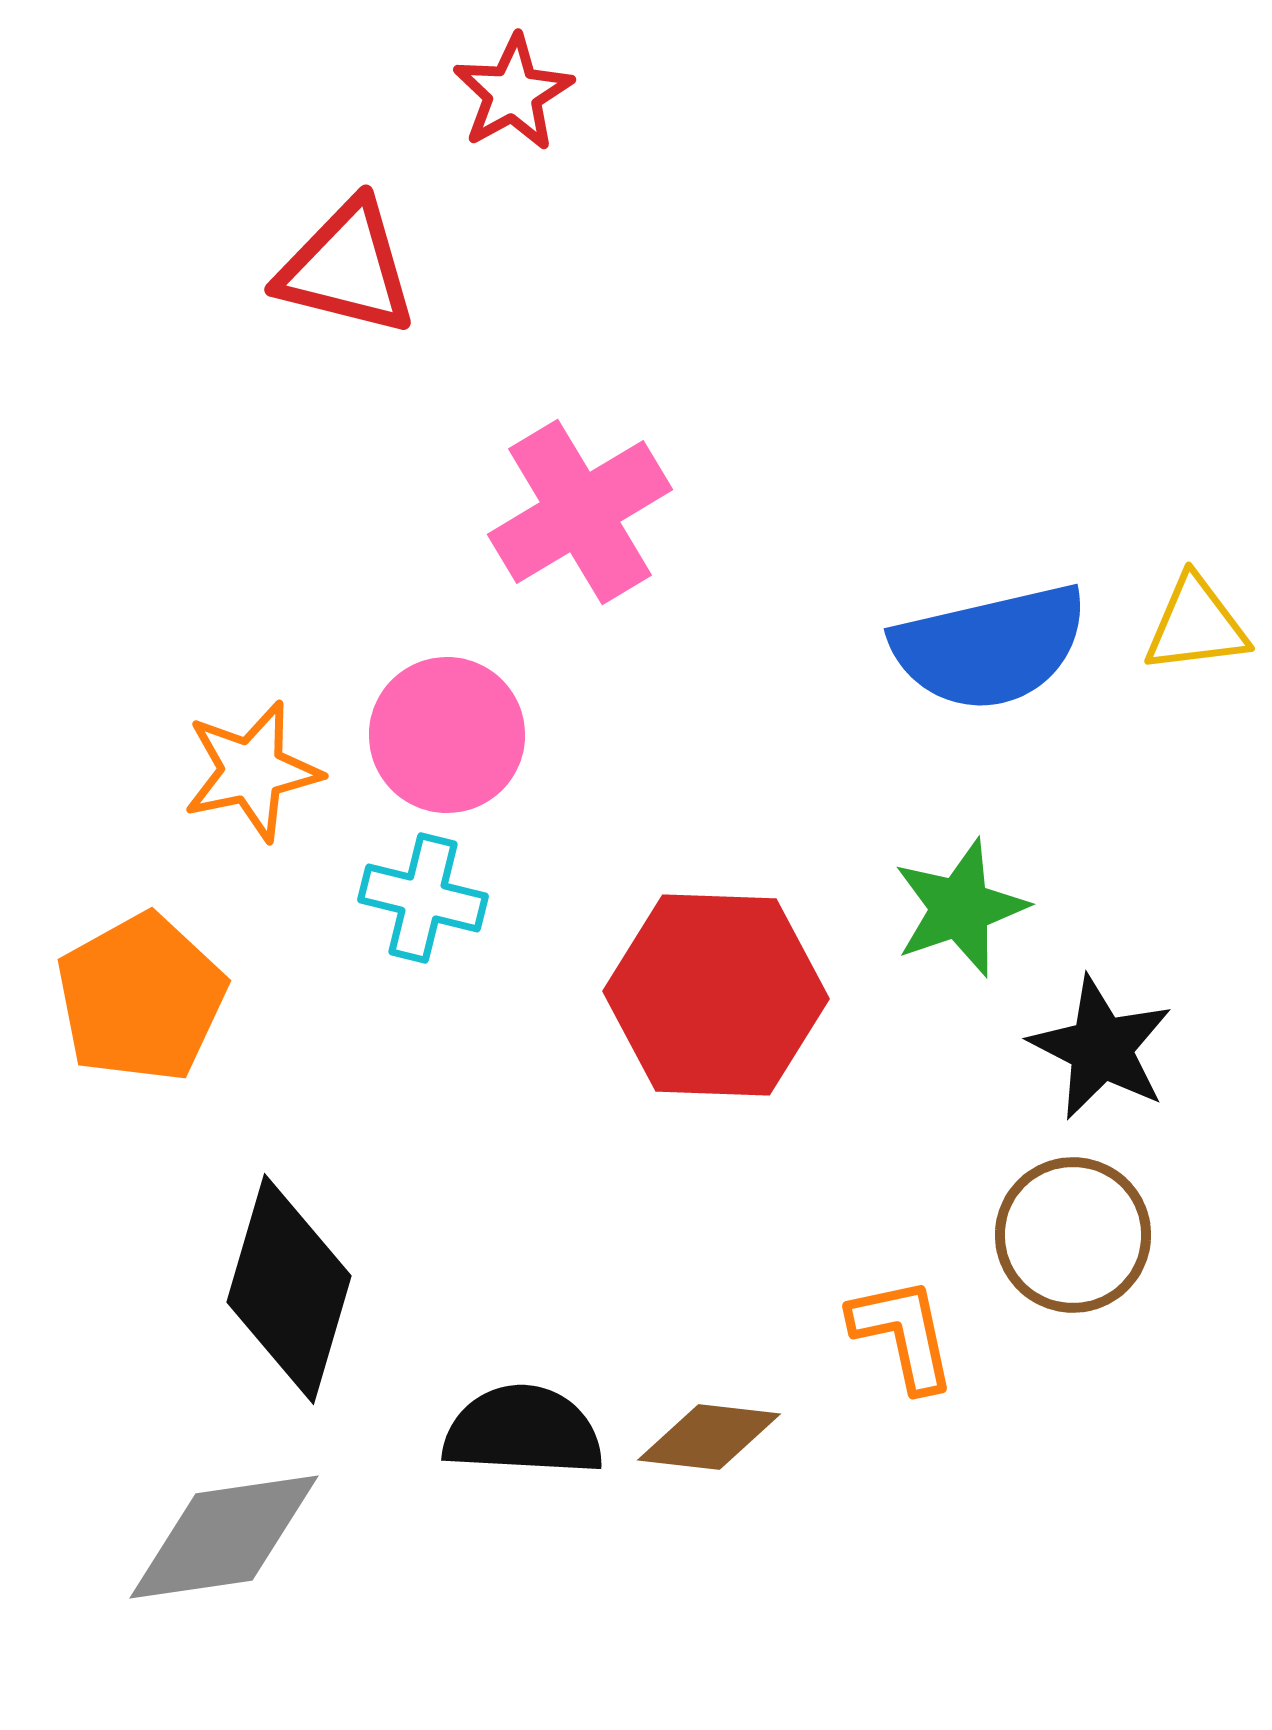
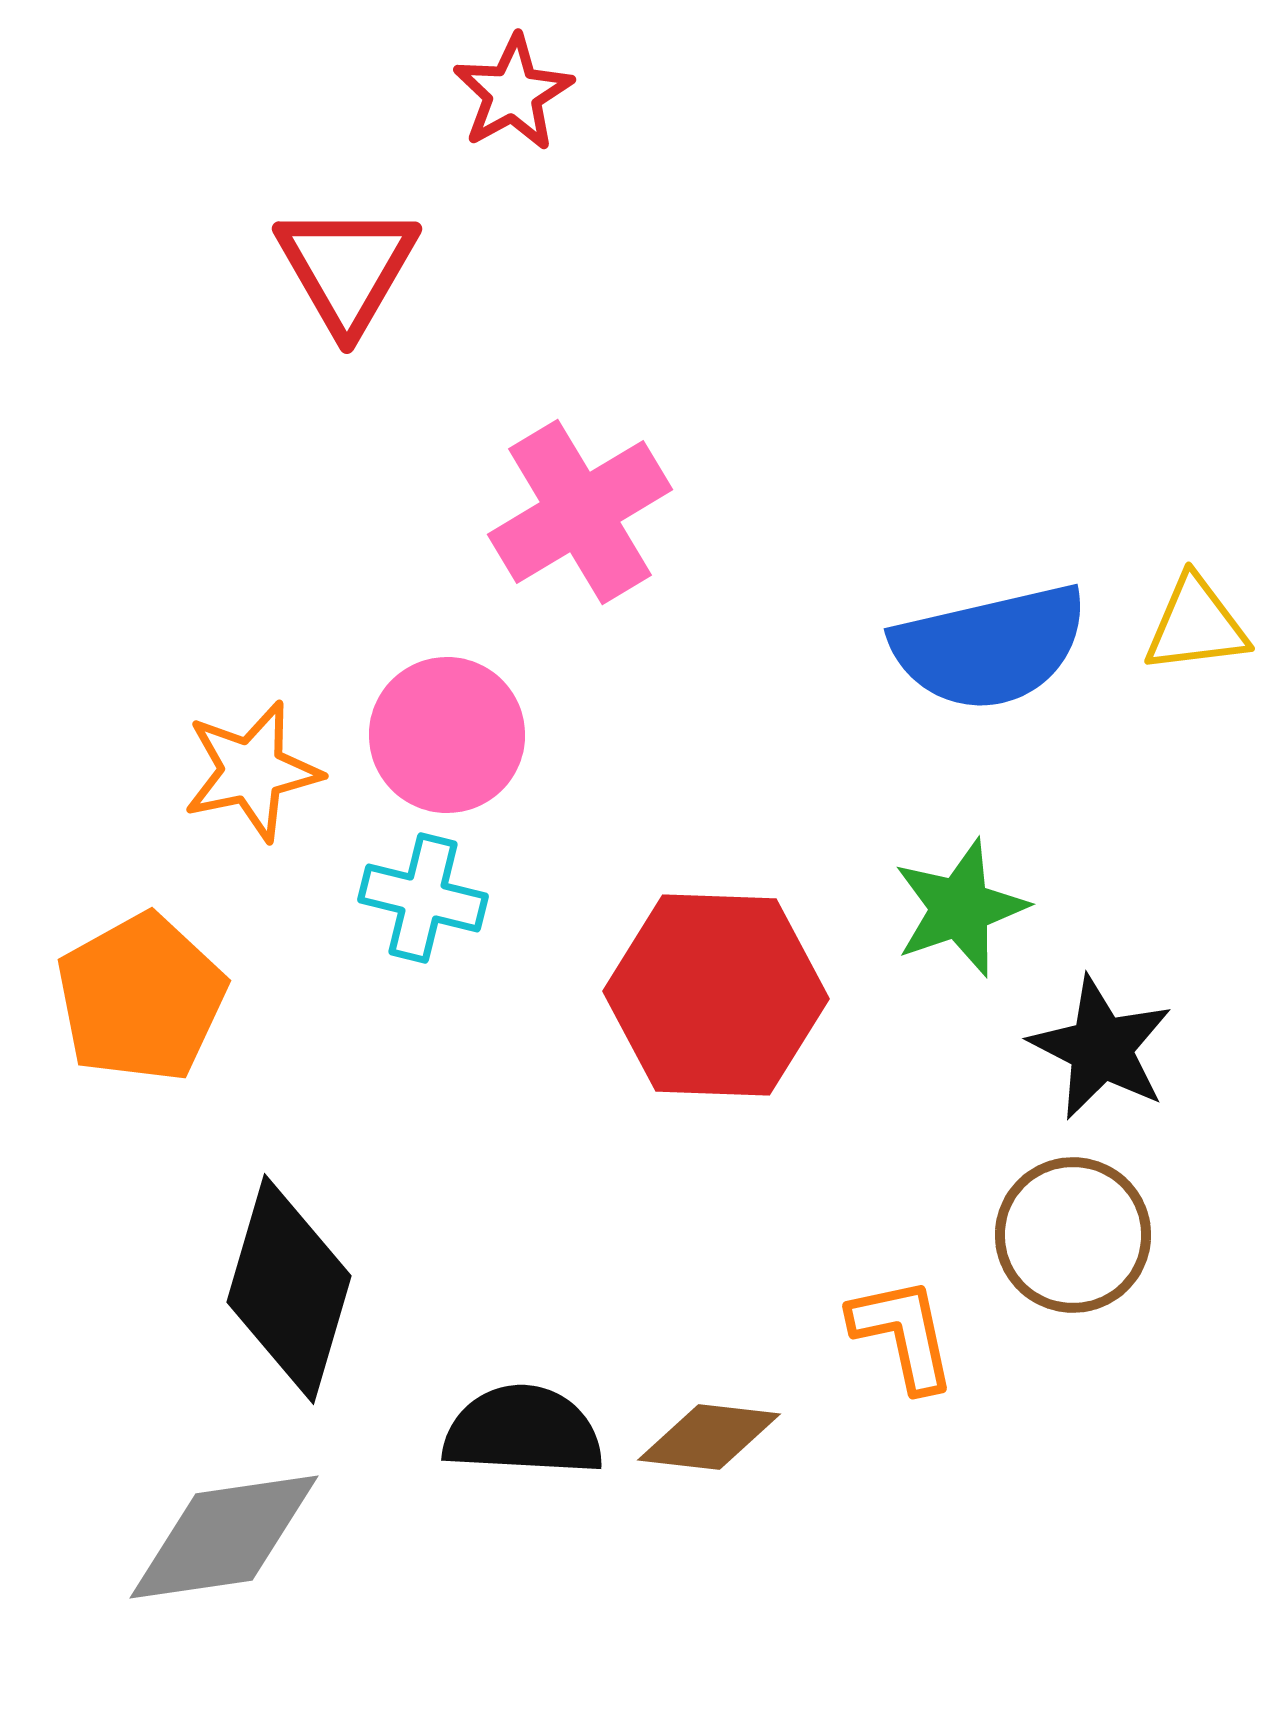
red triangle: rotated 46 degrees clockwise
